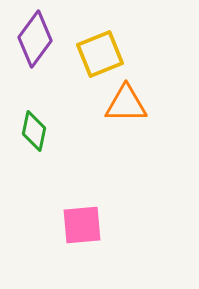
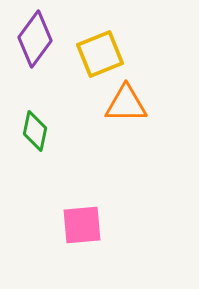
green diamond: moved 1 px right
